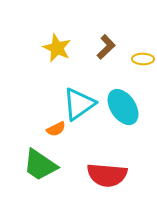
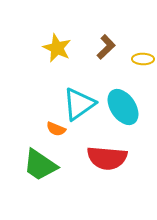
orange semicircle: rotated 48 degrees clockwise
red semicircle: moved 17 px up
